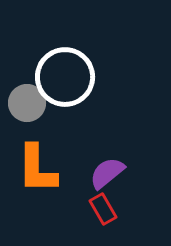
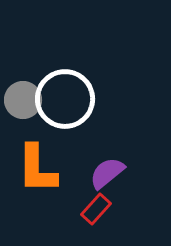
white circle: moved 22 px down
gray circle: moved 4 px left, 3 px up
red rectangle: moved 7 px left; rotated 72 degrees clockwise
